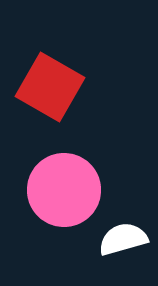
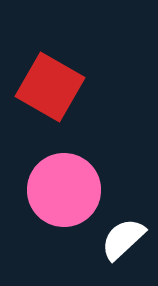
white semicircle: rotated 27 degrees counterclockwise
